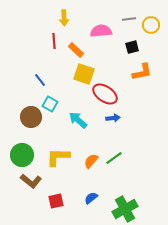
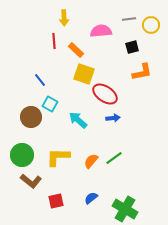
green cross: rotated 30 degrees counterclockwise
